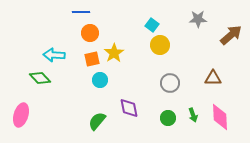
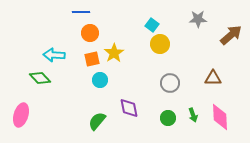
yellow circle: moved 1 px up
